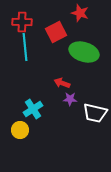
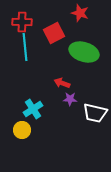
red square: moved 2 px left, 1 px down
yellow circle: moved 2 px right
